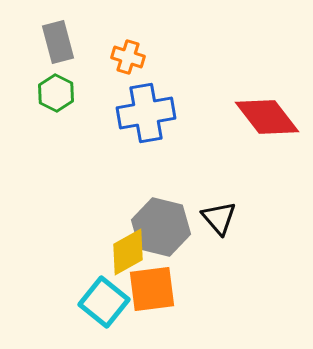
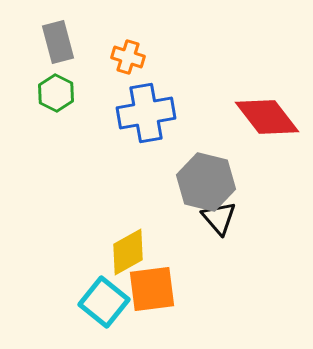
gray hexagon: moved 45 px right, 45 px up
